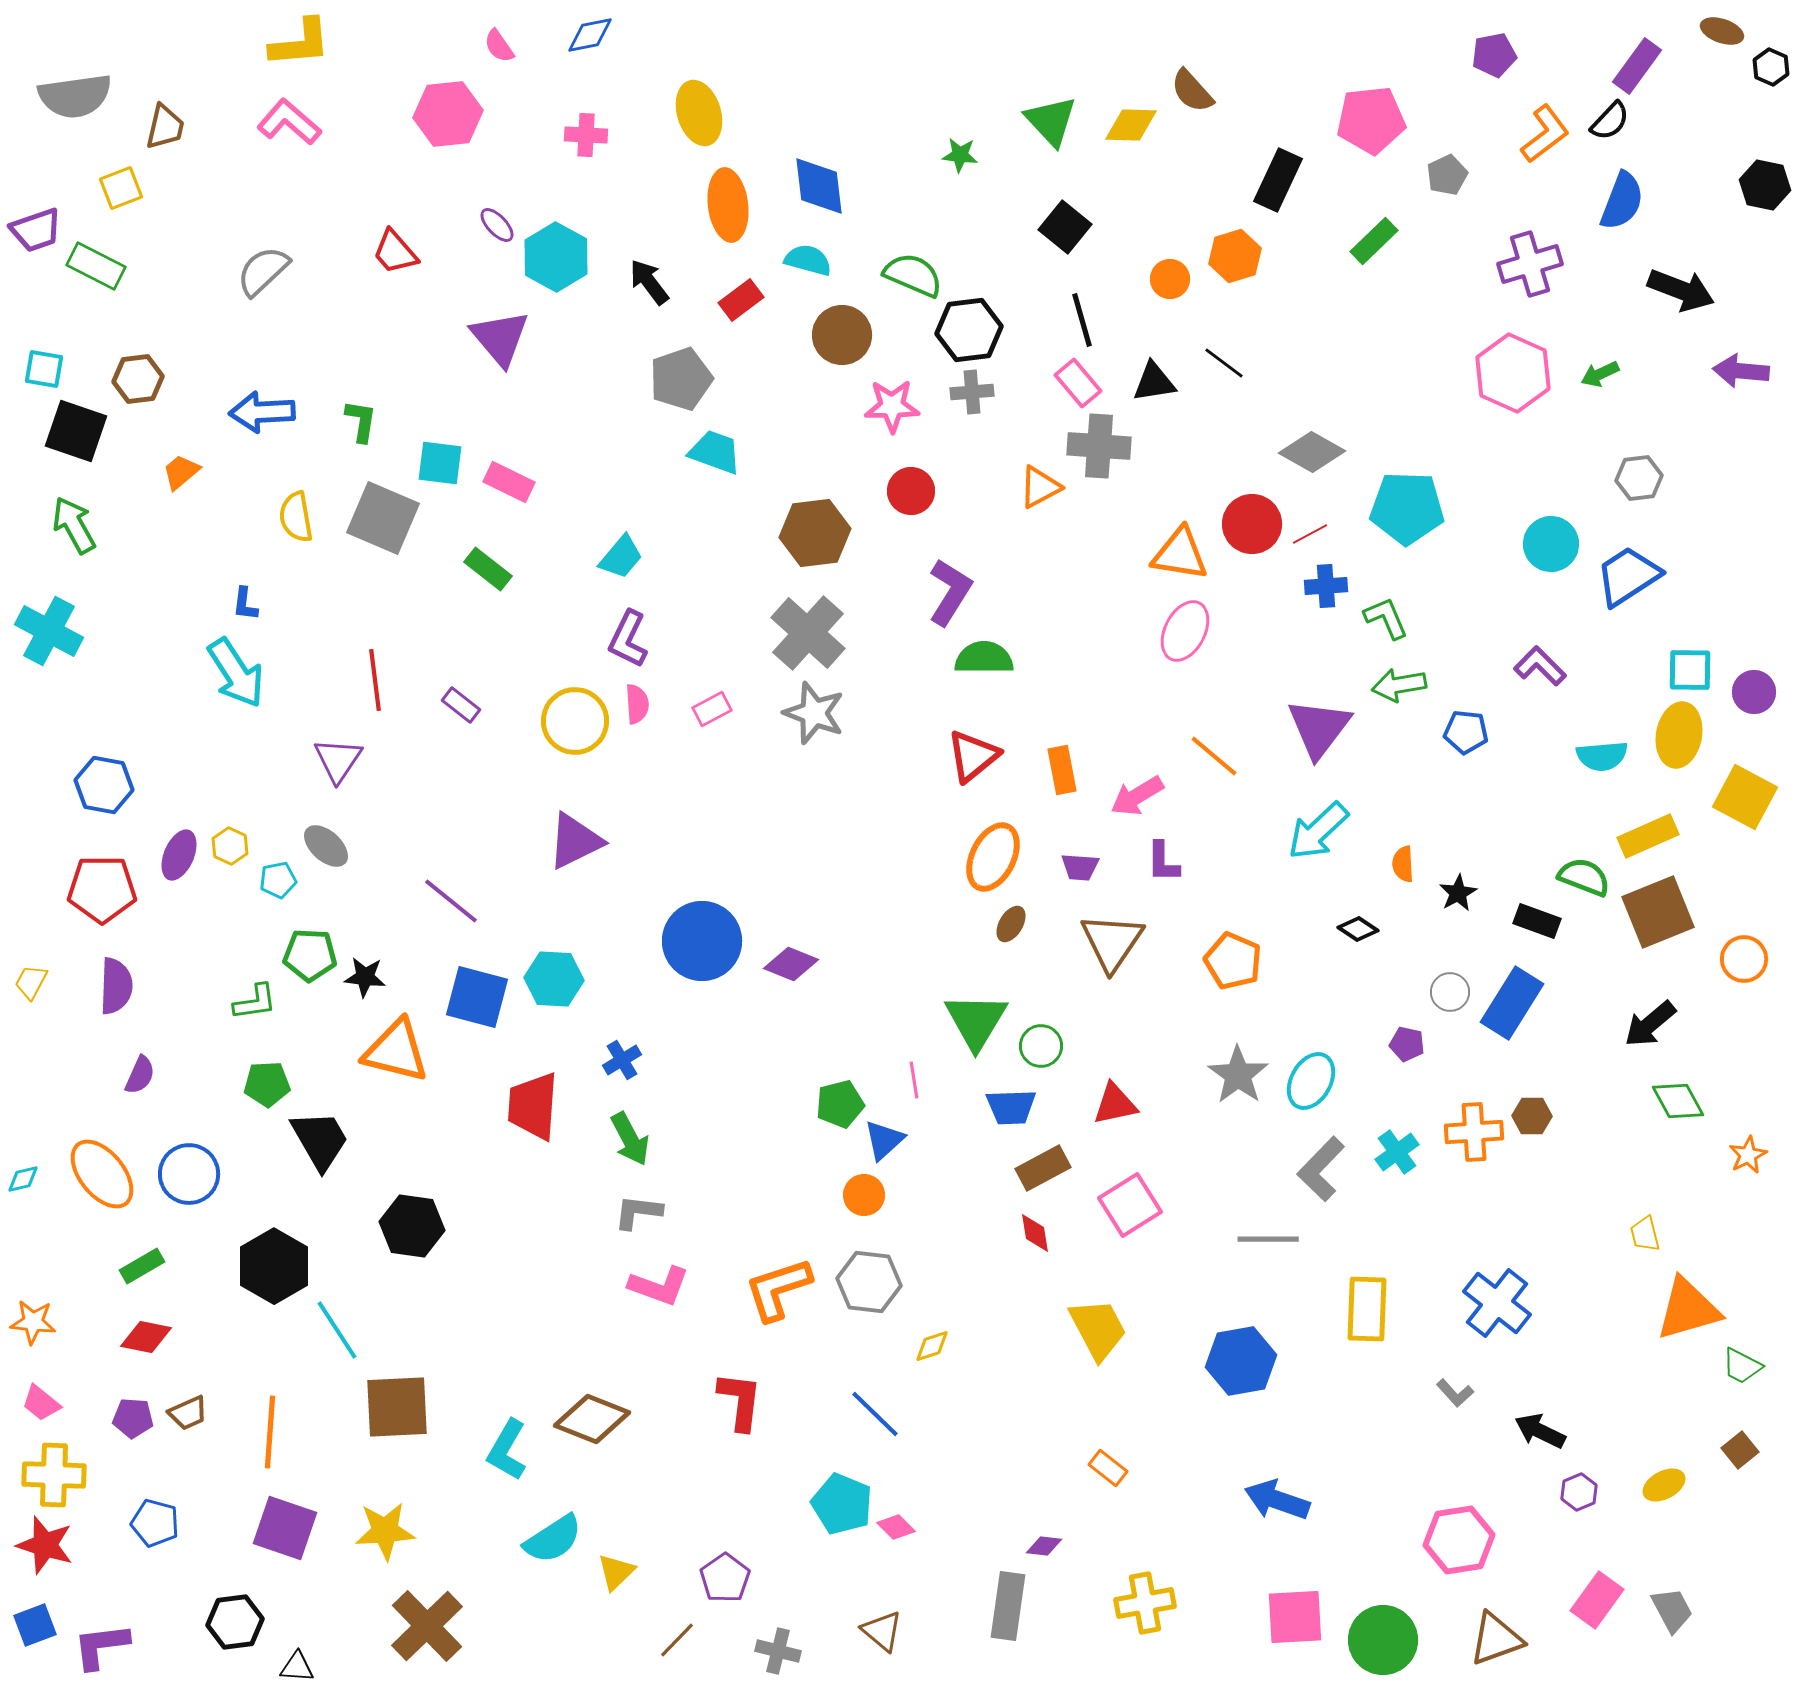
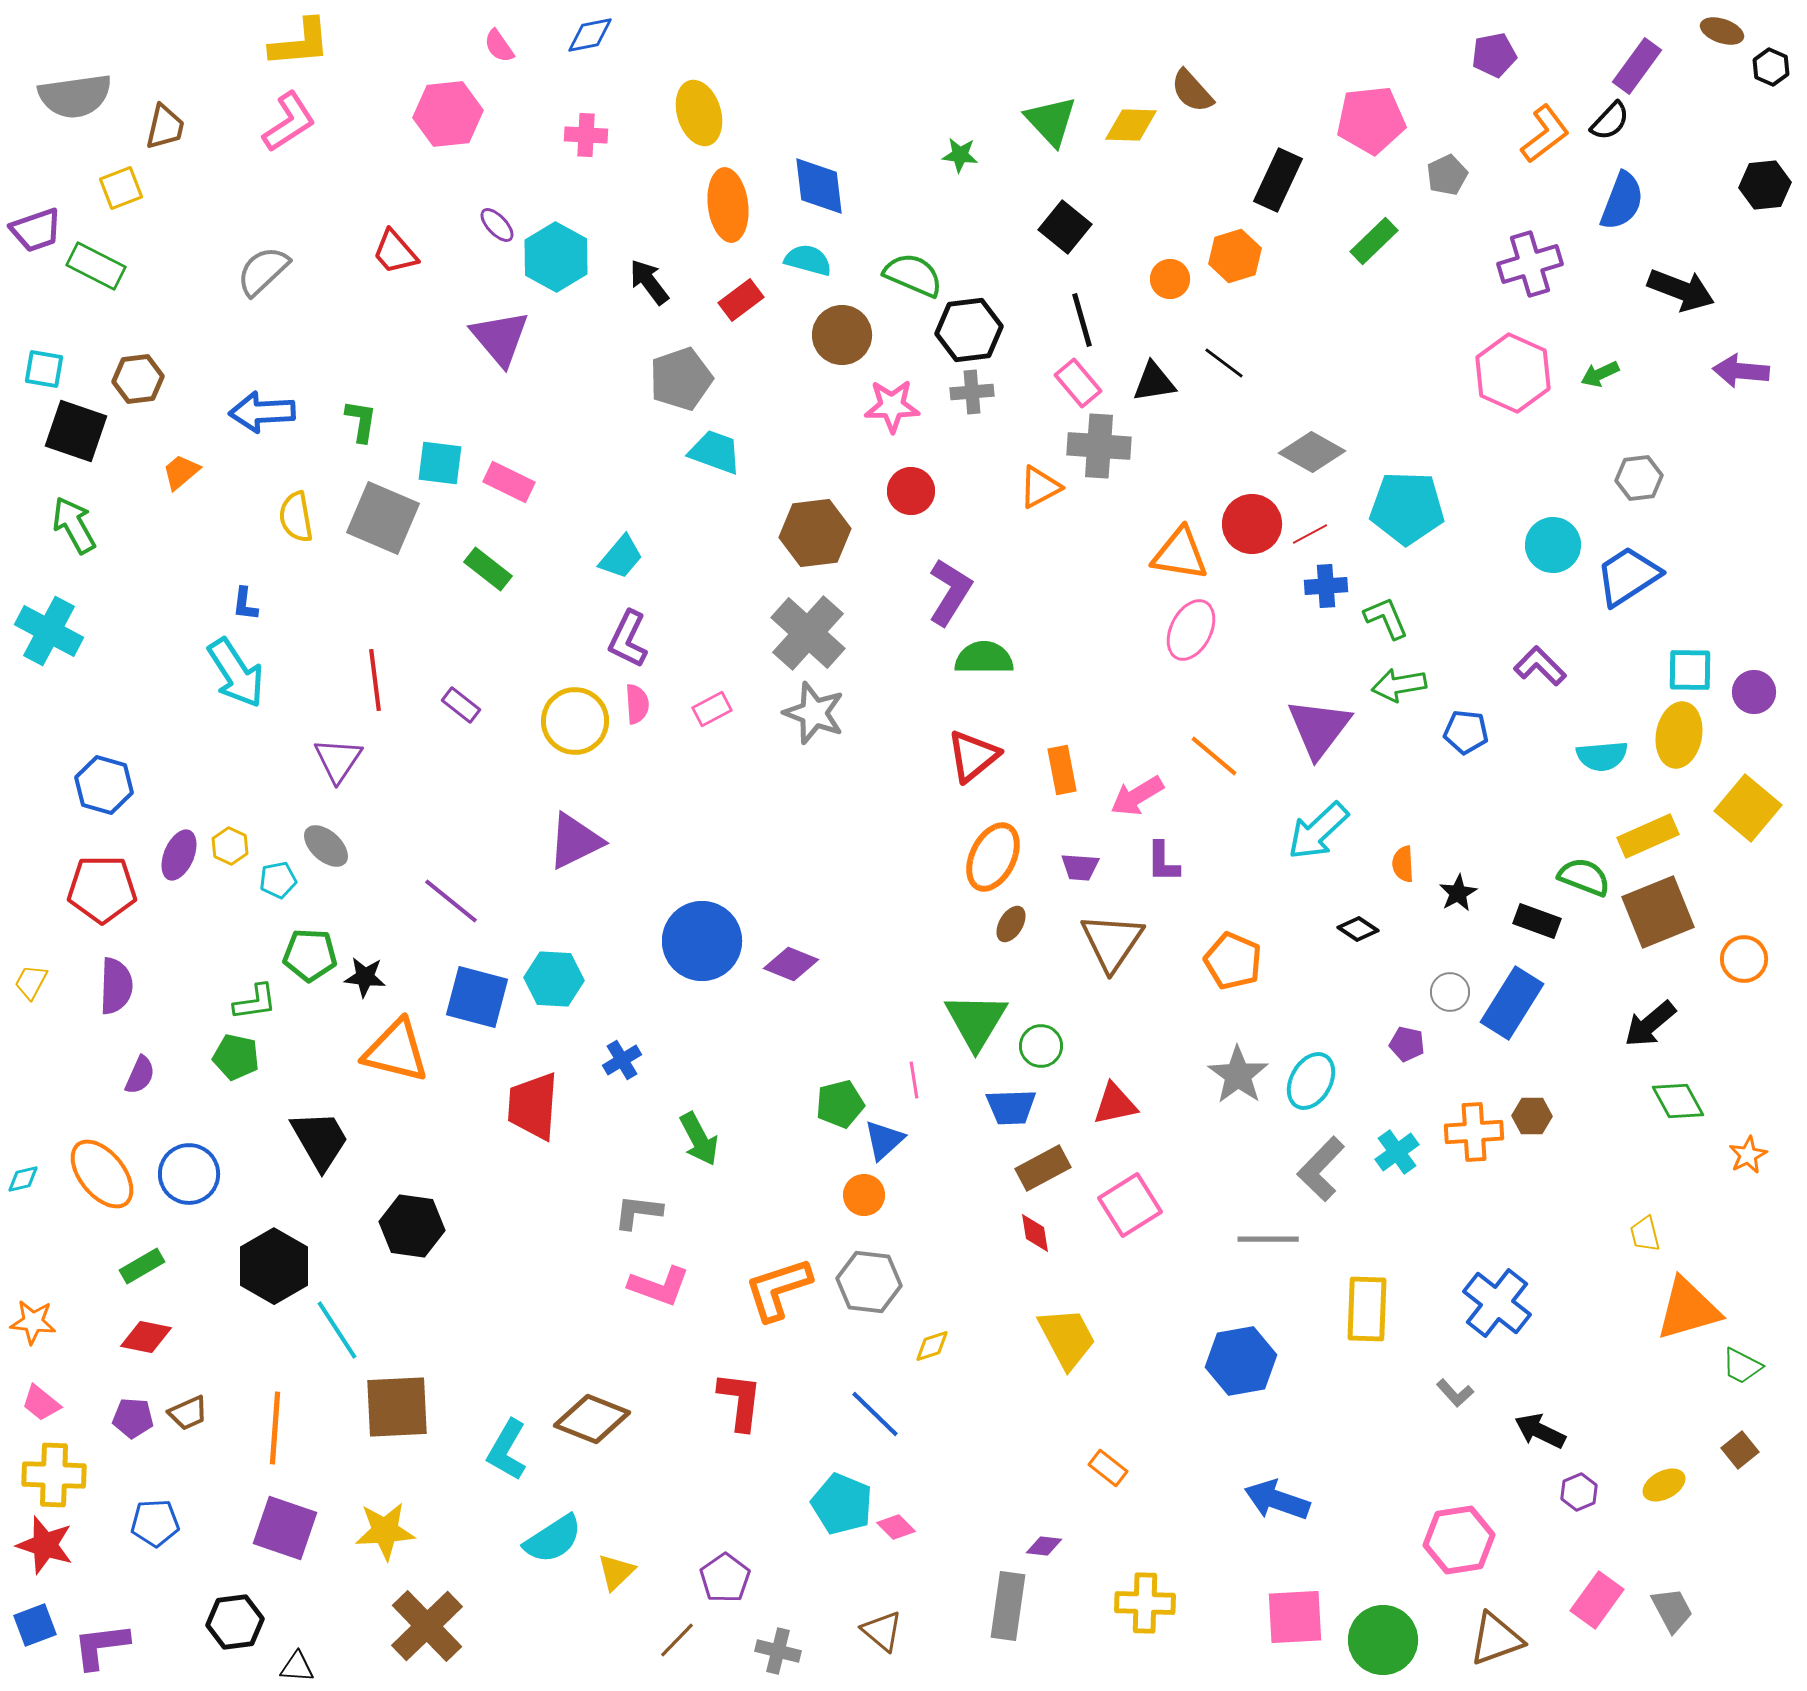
pink L-shape at (289, 122): rotated 106 degrees clockwise
black hexagon at (1765, 185): rotated 18 degrees counterclockwise
cyan circle at (1551, 544): moved 2 px right, 1 px down
pink ellipse at (1185, 631): moved 6 px right, 1 px up
blue hexagon at (104, 785): rotated 6 degrees clockwise
yellow square at (1745, 797): moved 3 px right, 11 px down; rotated 12 degrees clockwise
green pentagon at (267, 1084): moved 31 px left, 27 px up; rotated 15 degrees clockwise
green arrow at (630, 1139): moved 69 px right
yellow trapezoid at (1098, 1329): moved 31 px left, 9 px down
orange line at (270, 1432): moved 5 px right, 4 px up
blue pentagon at (155, 1523): rotated 18 degrees counterclockwise
yellow cross at (1145, 1603): rotated 12 degrees clockwise
